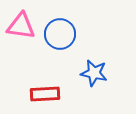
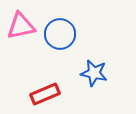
pink triangle: rotated 20 degrees counterclockwise
red rectangle: rotated 20 degrees counterclockwise
